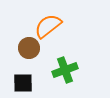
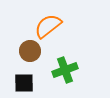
brown circle: moved 1 px right, 3 px down
black square: moved 1 px right
